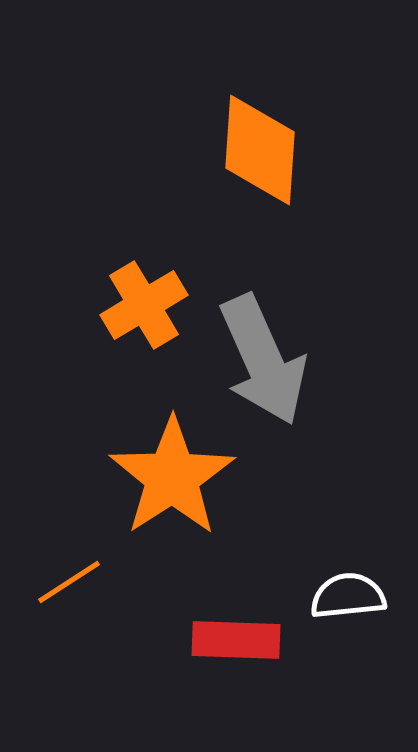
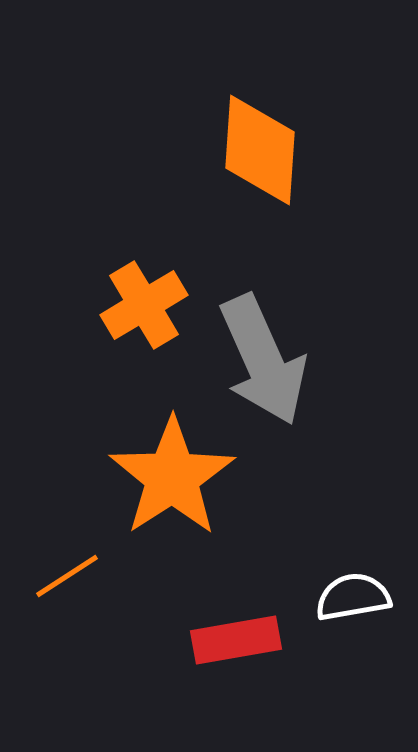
orange line: moved 2 px left, 6 px up
white semicircle: moved 5 px right, 1 px down; rotated 4 degrees counterclockwise
red rectangle: rotated 12 degrees counterclockwise
